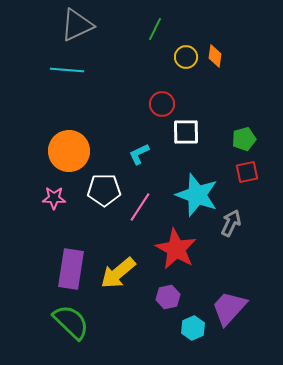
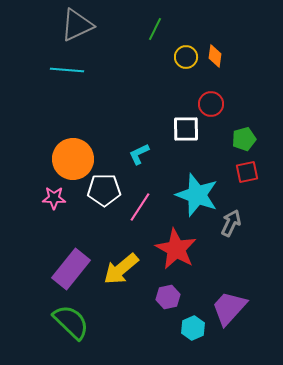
red circle: moved 49 px right
white square: moved 3 px up
orange circle: moved 4 px right, 8 px down
purple rectangle: rotated 30 degrees clockwise
yellow arrow: moved 3 px right, 4 px up
